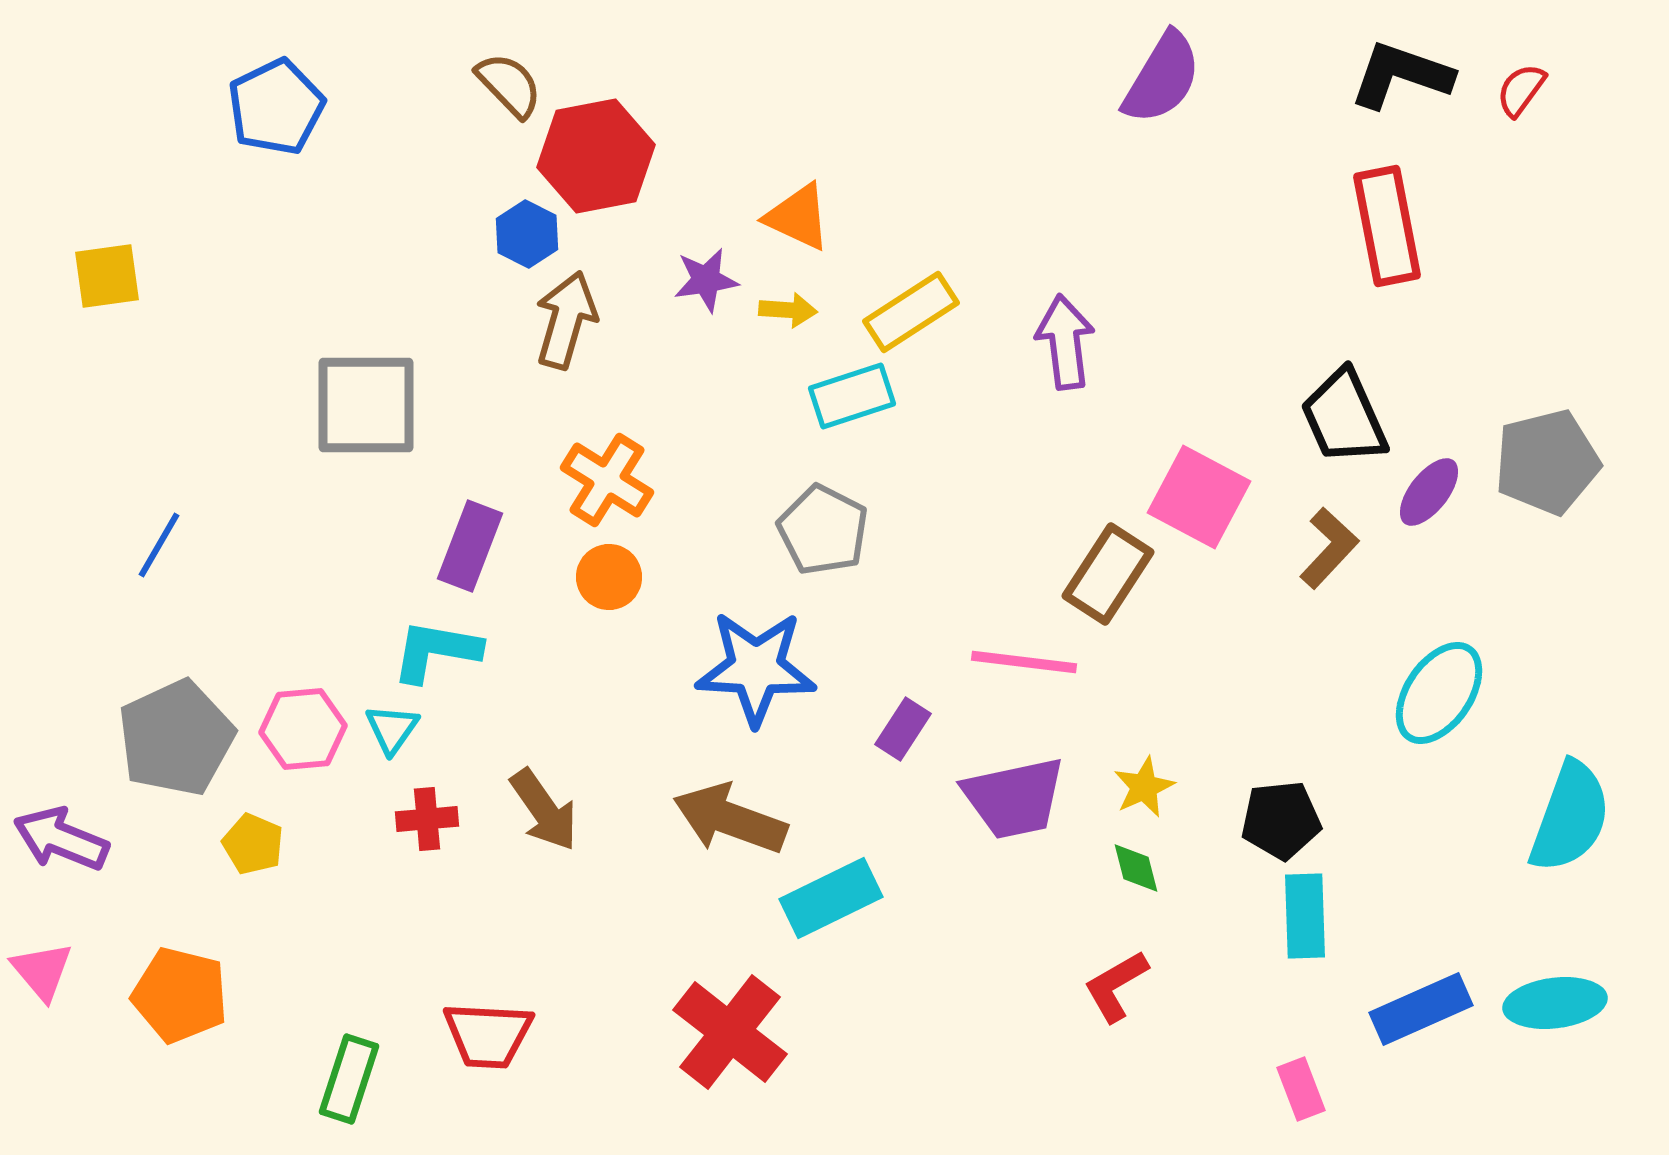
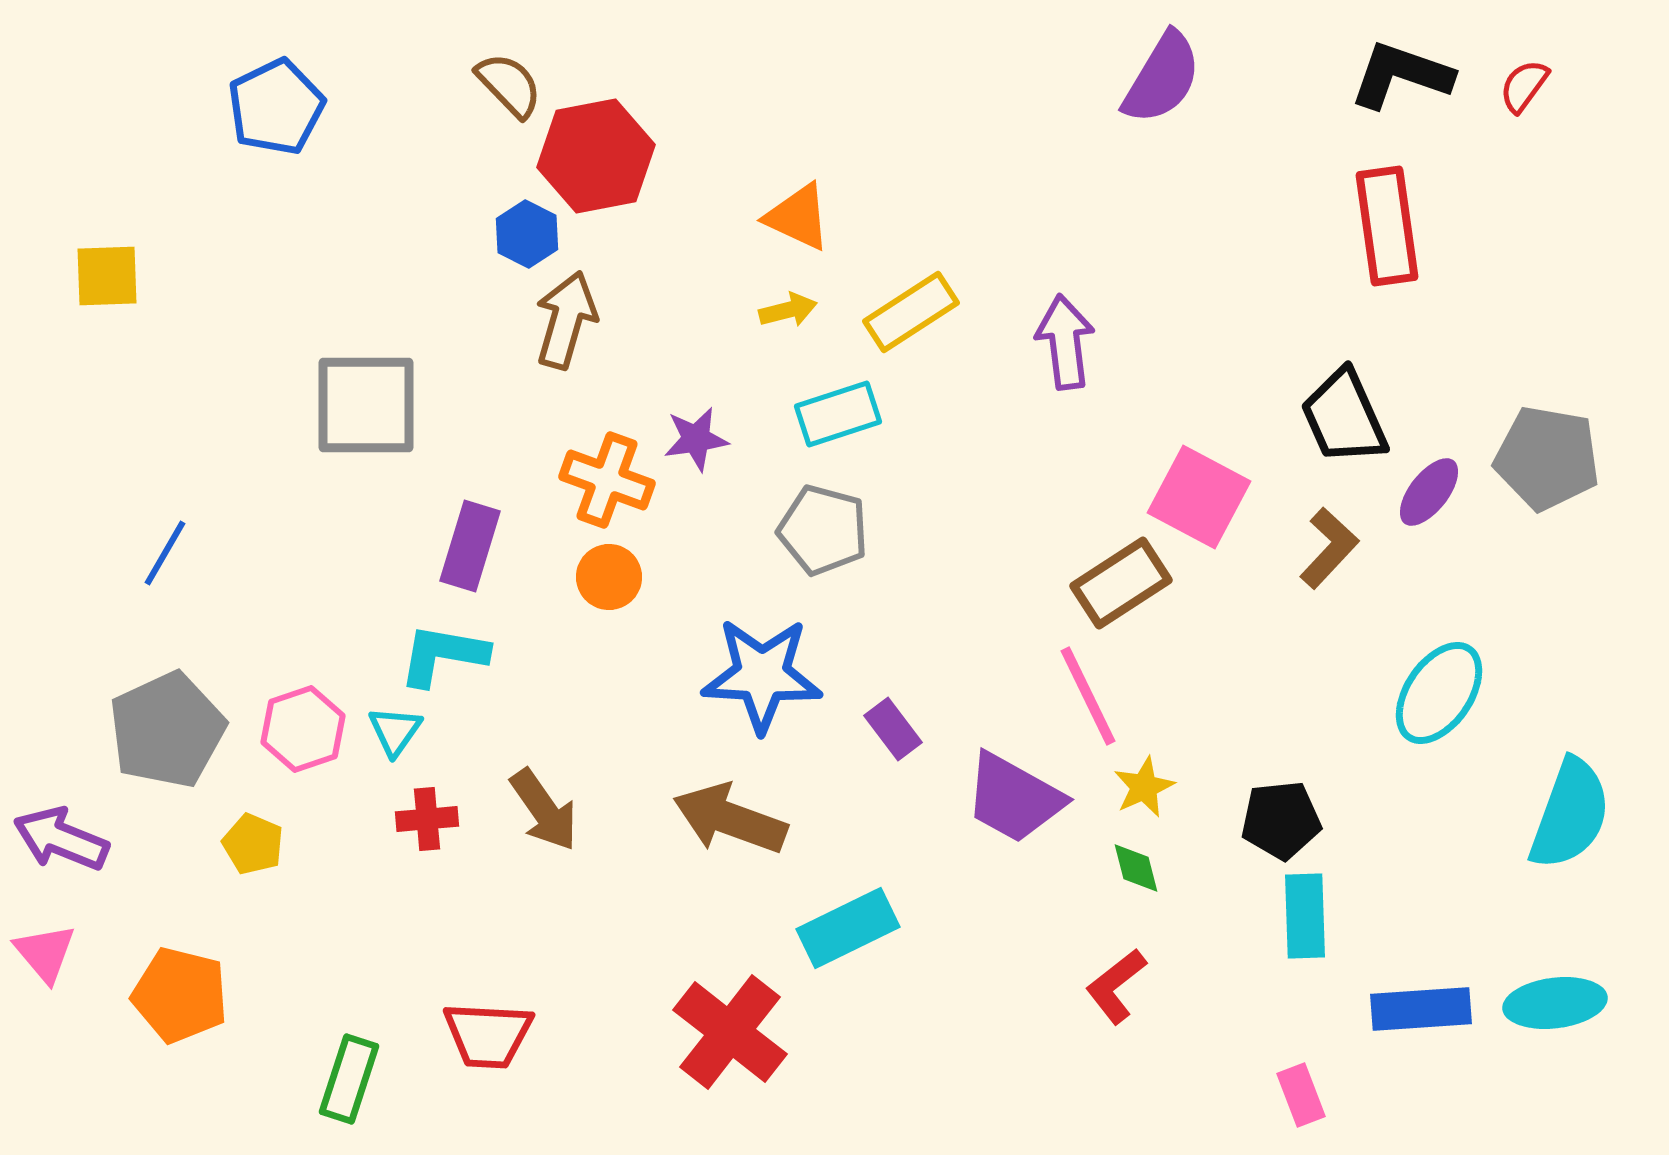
red semicircle at (1521, 90): moved 3 px right, 4 px up
red rectangle at (1387, 226): rotated 3 degrees clockwise
yellow square at (107, 276): rotated 6 degrees clockwise
purple star at (706, 280): moved 10 px left, 159 px down
yellow arrow at (788, 310): rotated 18 degrees counterclockwise
cyan rectangle at (852, 396): moved 14 px left, 18 px down
gray pentagon at (1547, 462): moved 4 px up; rotated 24 degrees clockwise
orange cross at (607, 480): rotated 12 degrees counterclockwise
gray pentagon at (823, 530): rotated 12 degrees counterclockwise
blue line at (159, 545): moved 6 px right, 8 px down
purple rectangle at (470, 546): rotated 4 degrees counterclockwise
brown rectangle at (1108, 574): moved 13 px right, 9 px down; rotated 24 degrees clockwise
cyan L-shape at (436, 651): moved 7 px right, 4 px down
pink line at (1024, 662): moved 64 px right, 34 px down; rotated 57 degrees clockwise
blue star at (756, 668): moved 6 px right, 7 px down
pink hexagon at (303, 729): rotated 14 degrees counterclockwise
cyan triangle at (392, 729): moved 3 px right, 2 px down
purple rectangle at (903, 729): moved 10 px left; rotated 70 degrees counterclockwise
gray pentagon at (176, 738): moved 9 px left, 8 px up
purple trapezoid at (1014, 798): rotated 41 degrees clockwise
cyan semicircle at (1570, 817): moved 3 px up
cyan rectangle at (831, 898): moved 17 px right, 30 px down
pink triangle at (42, 971): moved 3 px right, 18 px up
red L-shape at (1116, 986): rotated 8 degrees counterclockwise
blue rectangle at (1421, 1009): rotated 20 degrees clockwise
pink rectangle at (1301, 1089): moved 6 px down
